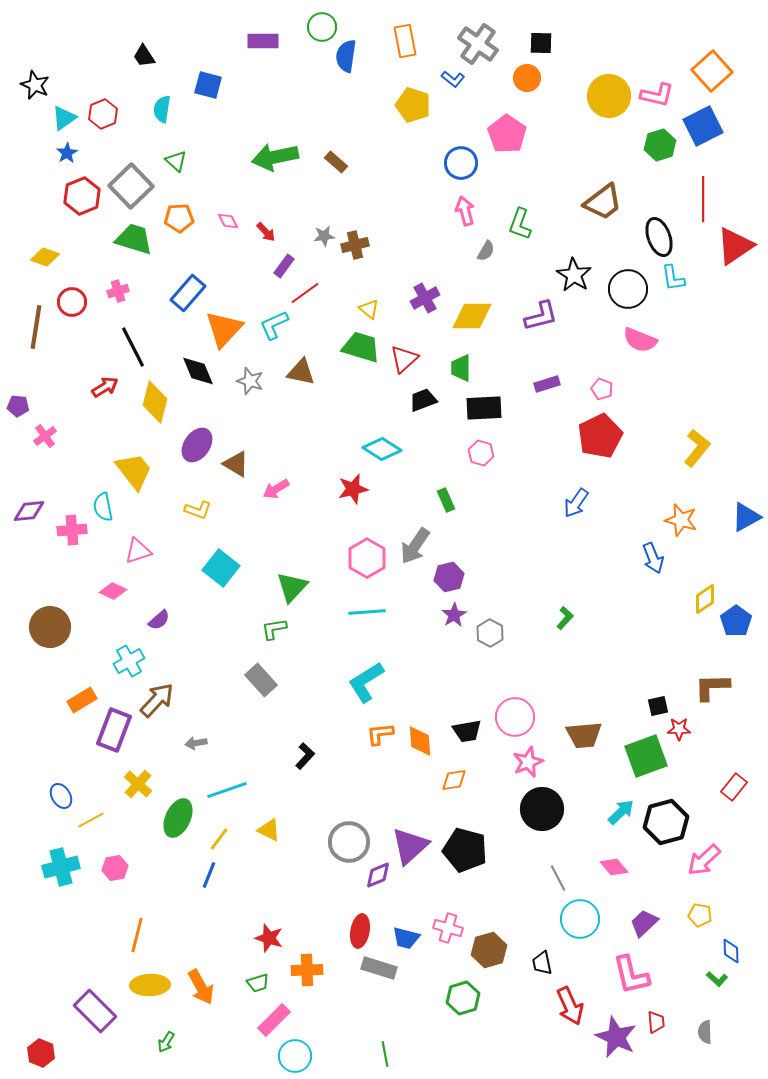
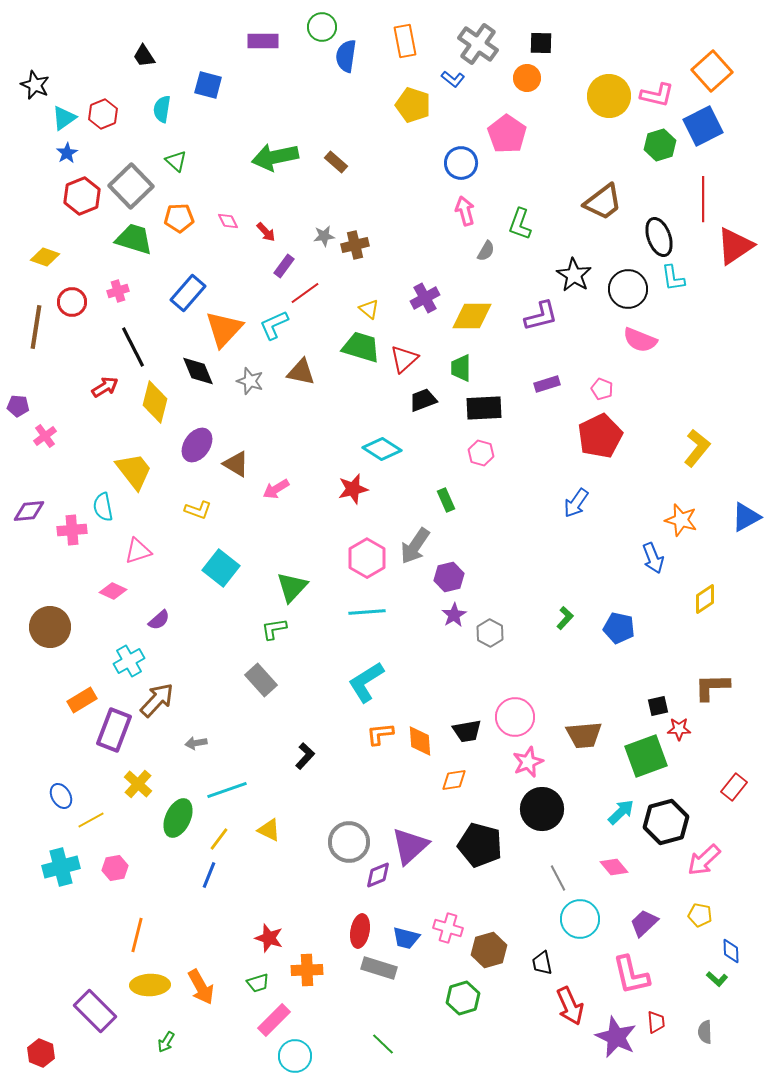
blue pentagon at (736, 621): moved 117 px left, 7 px down; rotated 24 degrees counterclockwise
black pentagon at (465, 850): moved 15 px right, 5 px up
green line at (385, 1054): moved 2 px left, 10 px up; rotated 35 degrees counterclockwise
